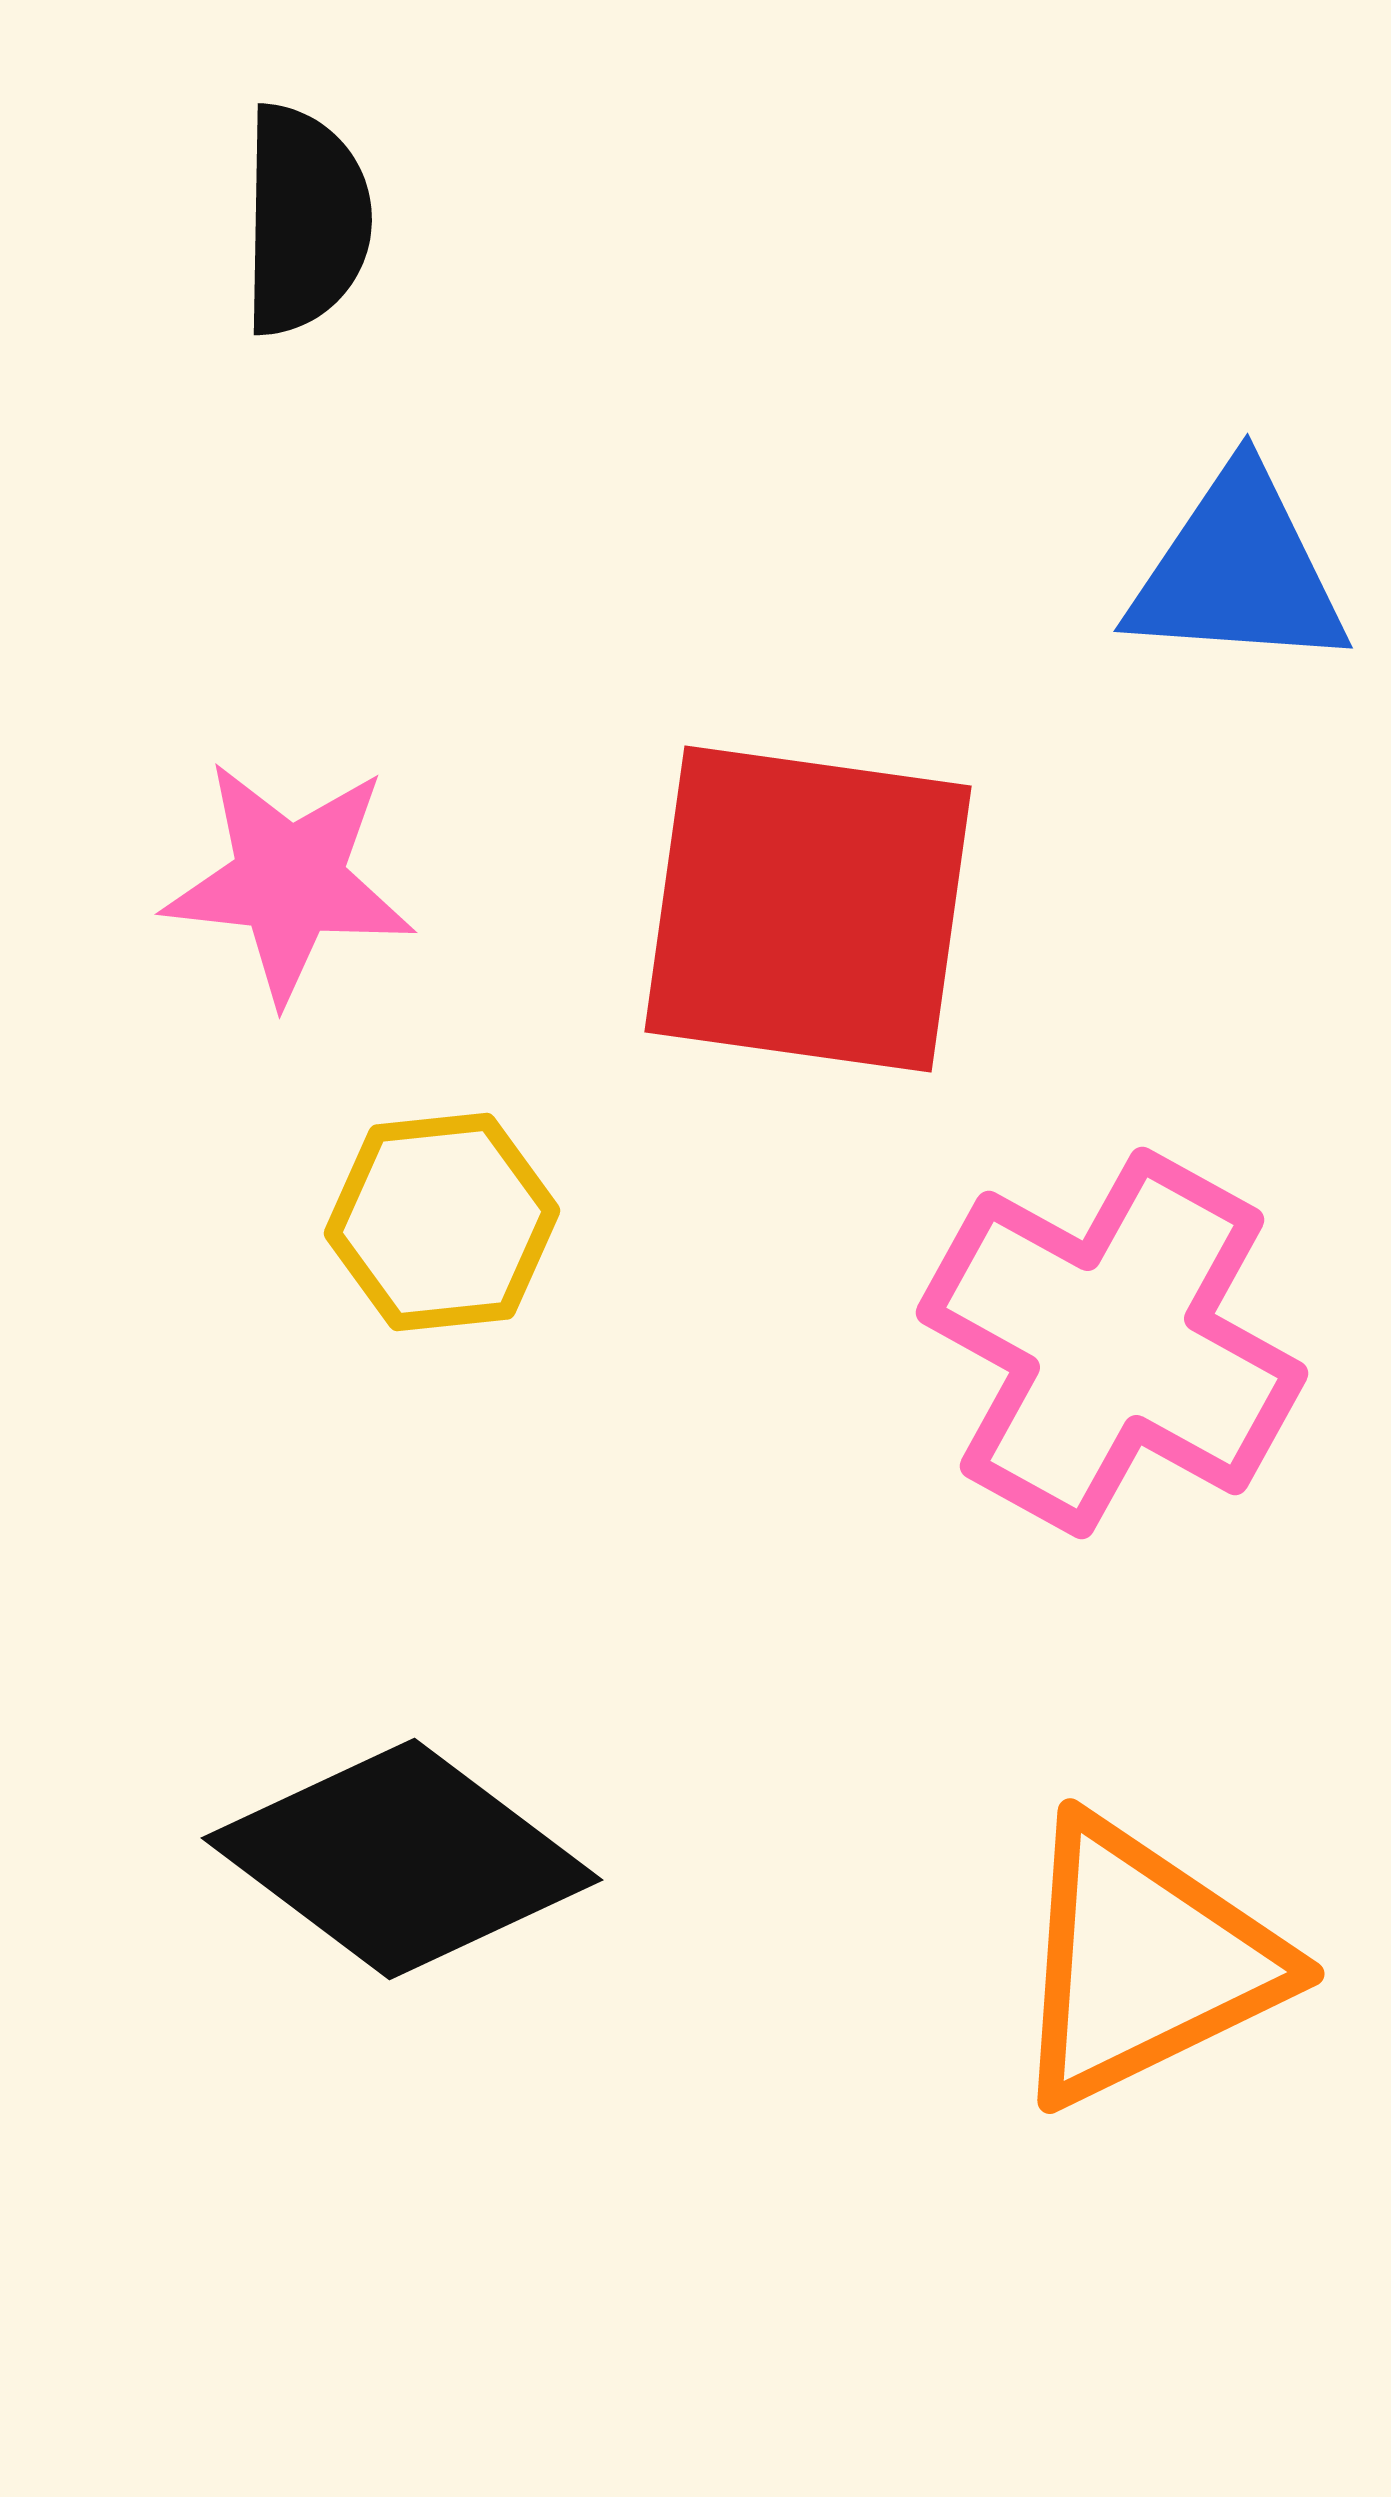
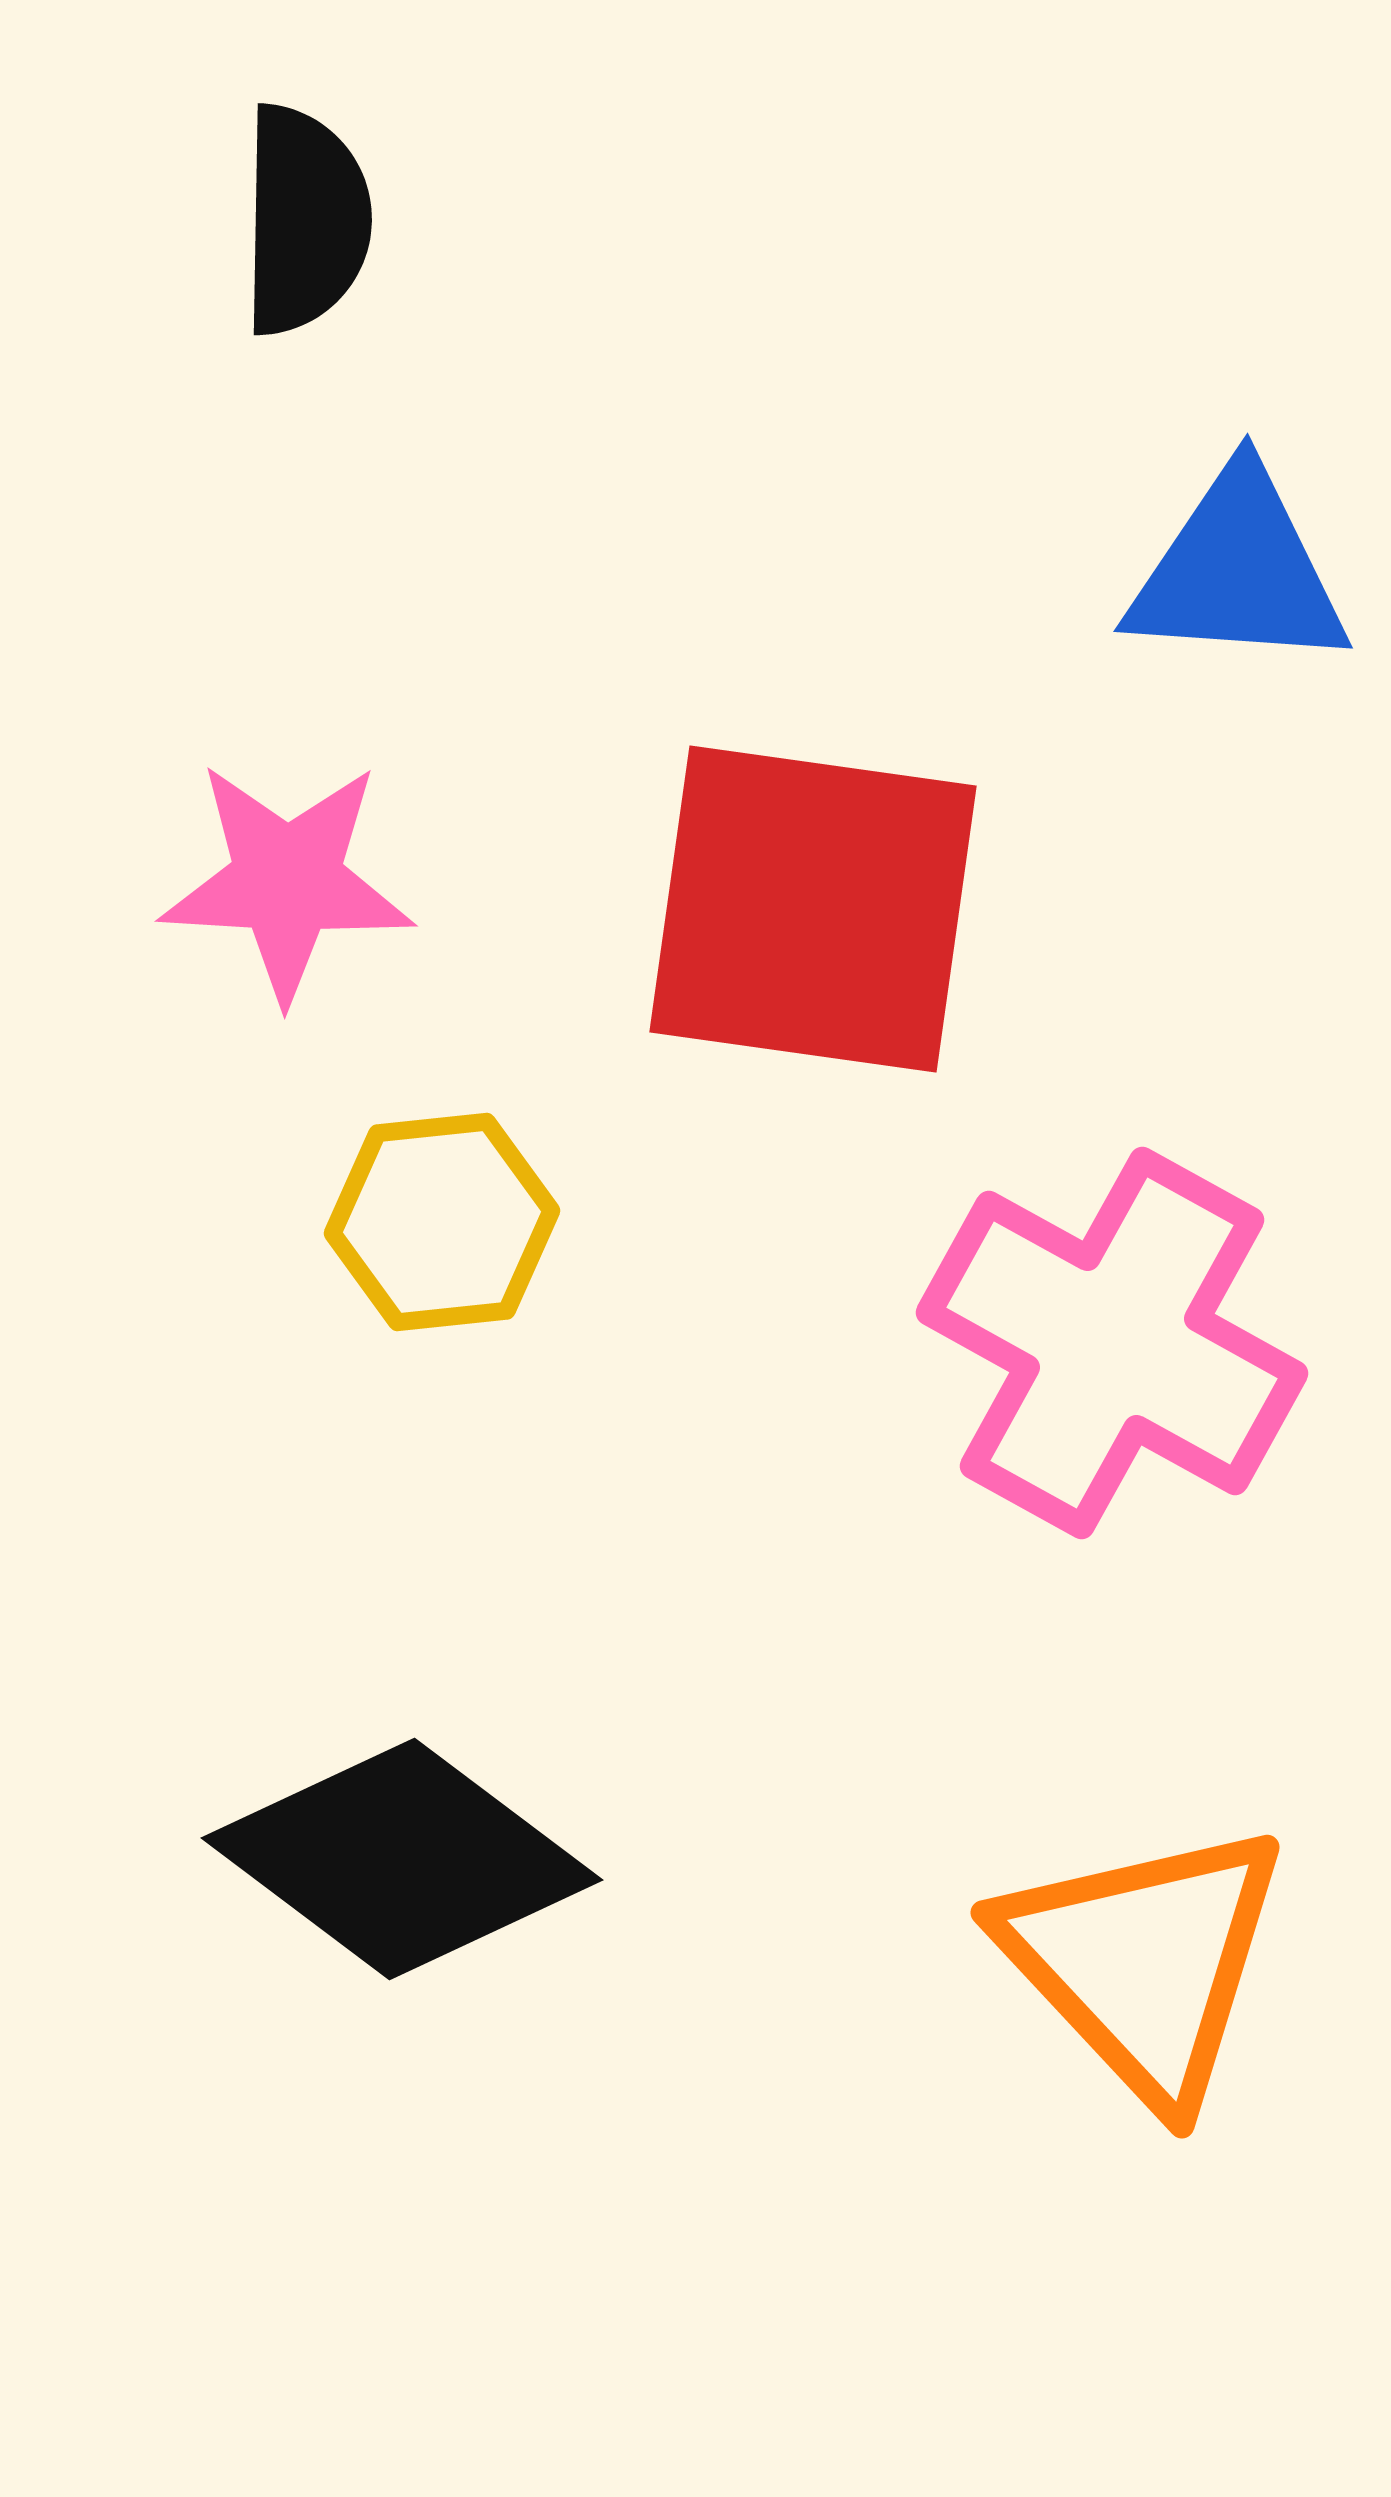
pink star: moved 2 px left; rotated 3 degrees counterclockwise
red square: moved 5 px right
orange triangle: rotated 47 degrees counterclockwise
